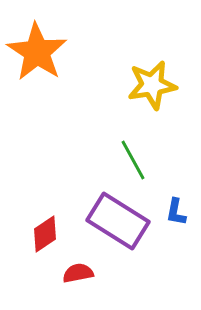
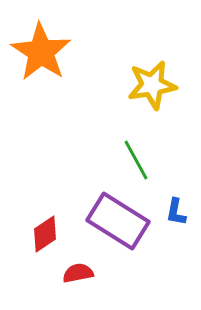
orange star: moved 4 px right
green line: moved 3 px right
